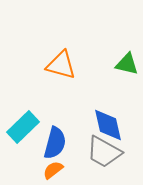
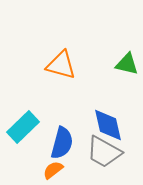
blue semicircle: moved 7 px right
